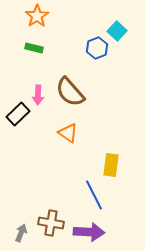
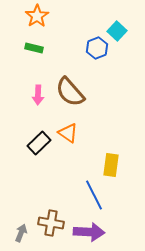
black rectangle: moved 21 px right, 29 px down
